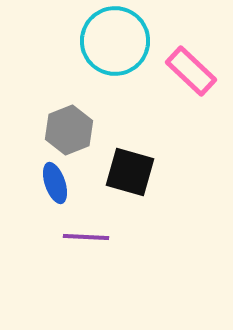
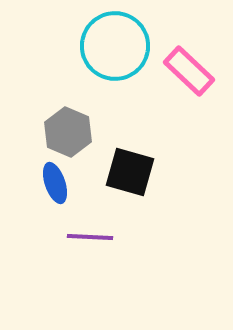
cyan circle: moved 5 px down
pink rectangle: moved 2 px left
gray hexagon: moved 1 px left, 2 px down; rotated 15 degrees counterclockwise
purple line: moved 4 px right
